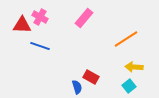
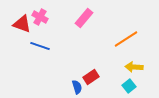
red triangle: moved 1 px up; rotated 18 degrees clockwise
red rectangle: rotated 63 degrees counterclockwise
